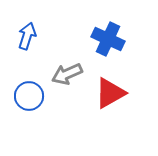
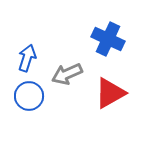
blue arrow: moved 22 px down
